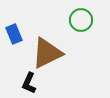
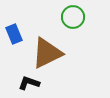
green circle: moved 8 px left, 3 px up
black L-shape: rotated 85 degrees clockwise
